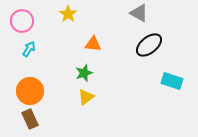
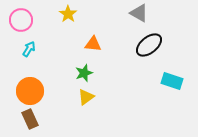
pink circle: moved 1 px left, 1 px up
